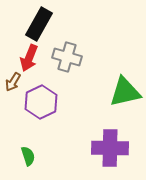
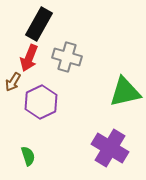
purple cross: rotated 30 degrees clockwise
